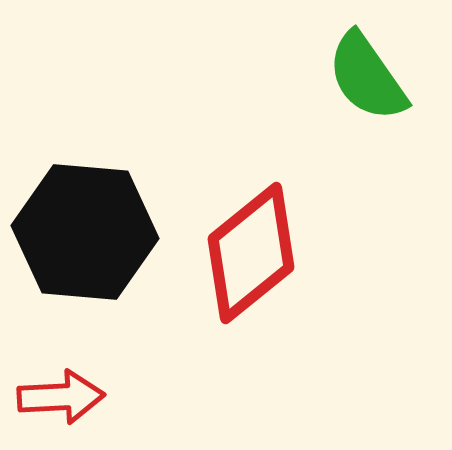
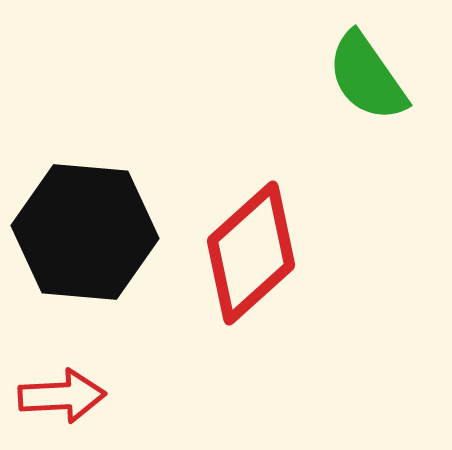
red diamond: rotated 3 degrees counterclockwise
red arrow: moved 1 px right, 1 px up
